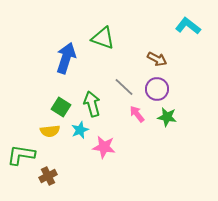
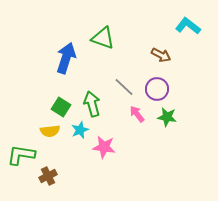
brown arrow: moved 4 px right, 4 px up
